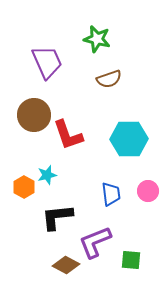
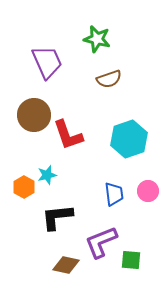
cyan hexagon: rotated 18 degrees counterclockwise
blue trapezoid: moved 3 px right
purple L-shape: moved 6 px right
brown diamond: rotated 16 degrees counterclockwise
